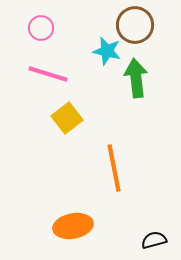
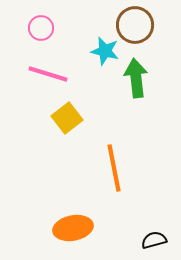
cyan star: moved 2 px left
orange ellipse: moved 2 px down
